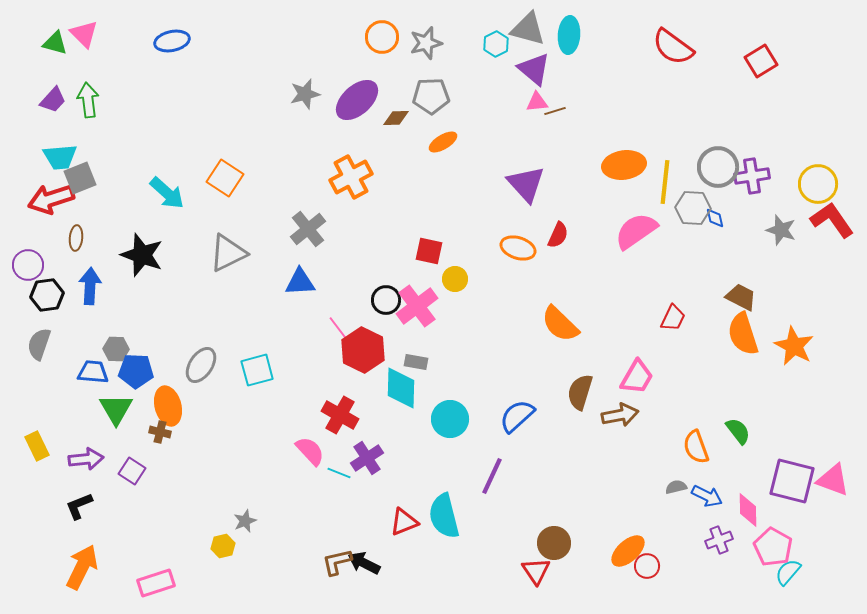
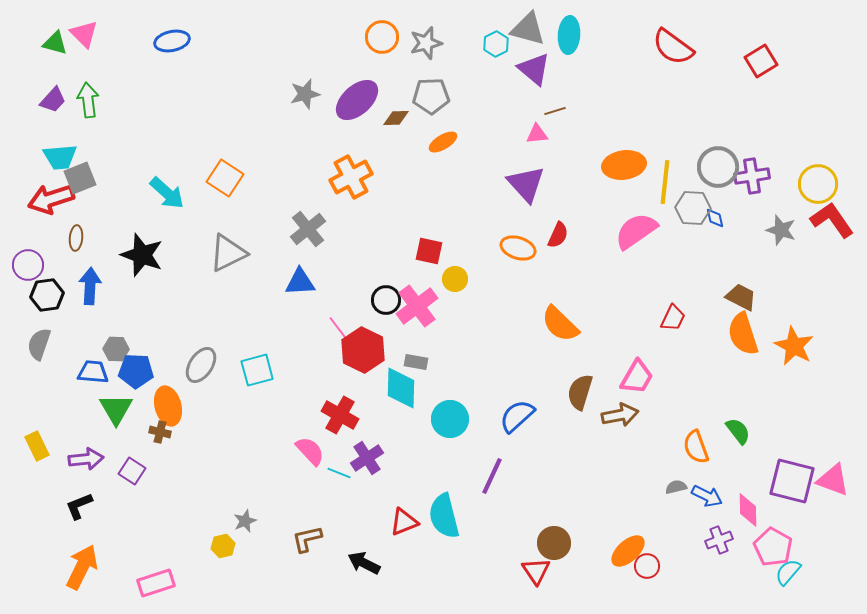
pink triangle at (537, 102): moved 32 px down
brown L-shape at (337, 562): moved 30 px left, 23 px up
